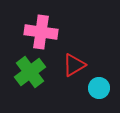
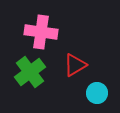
red triangle: moved 1 px right
cyan circle: moved 2 px left, 5 px down
